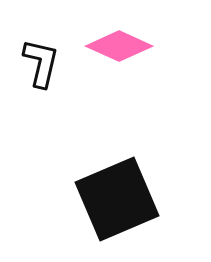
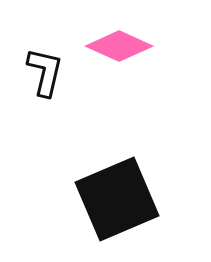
black L-shape: moved 4 px right, 9 px down
